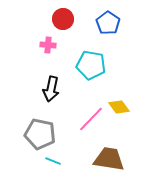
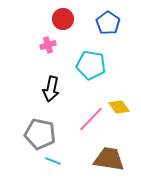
pink cross: rotated 21 degrees counterclockwise
